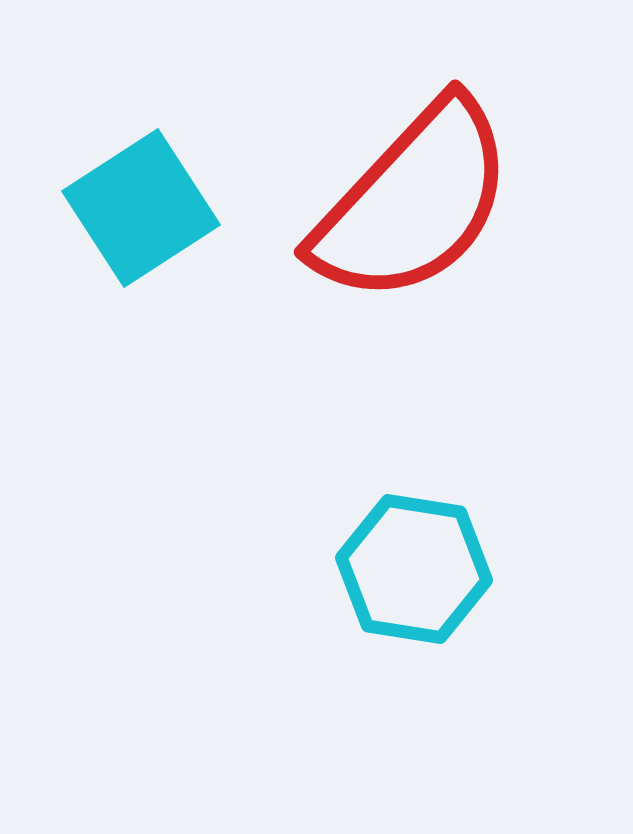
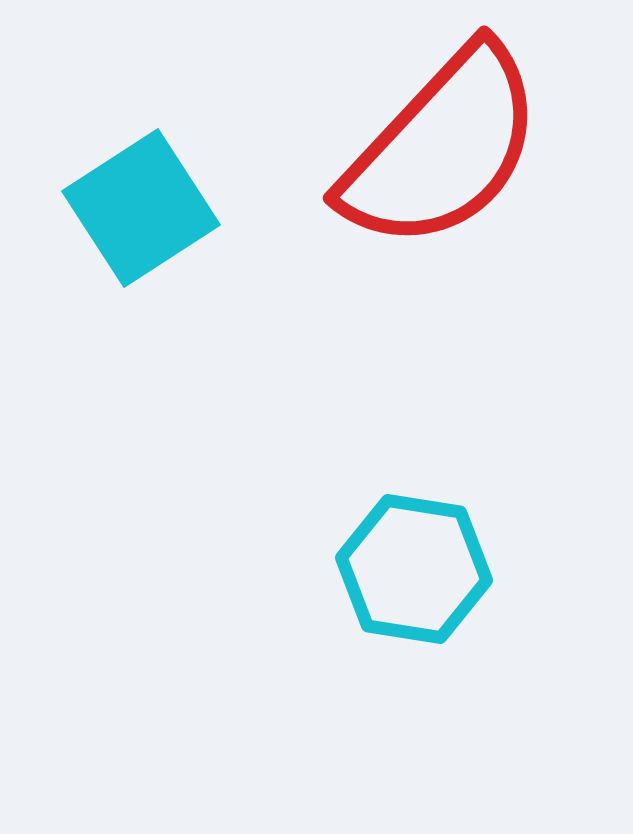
red semicircle: moved 29 px right, 54 px up
